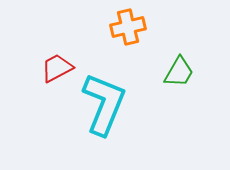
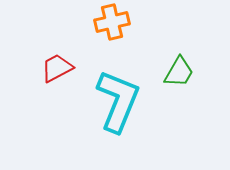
orange cross: moved 16 px left, 5 px up
cyan L-shape: moved 14 px right, 3 px up
